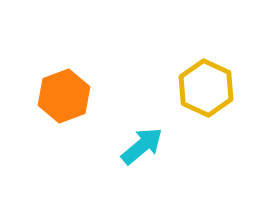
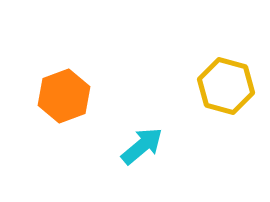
yellow hexagon: moved 20 px right, 2 px up; rotated 10 degrees counterclockwise
